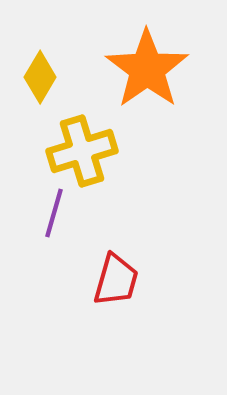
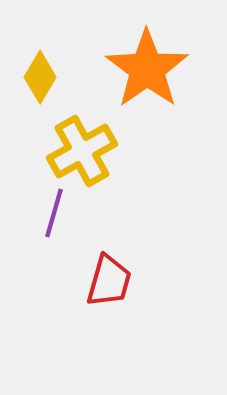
yellow cross: rotated 12 degrees counterclockwise
red trapezoid: moved 7 px left, 1 px down
